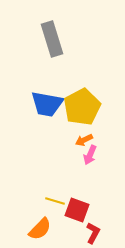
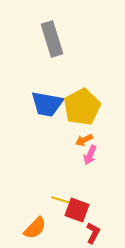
yellow line: moved 6 px right, 1 px up
orange semicircle: moved 5 px left, 1 px up
